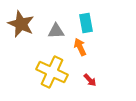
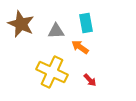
orange arrow: rotated 30 degrees counterclockwise
